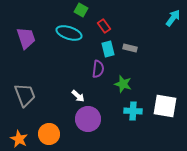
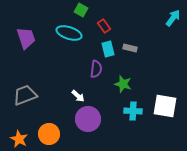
purple semicircle: moved 2 px left
gray trapezoid: rotated 90 degrees counterclockwise
